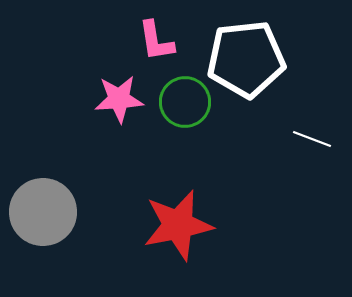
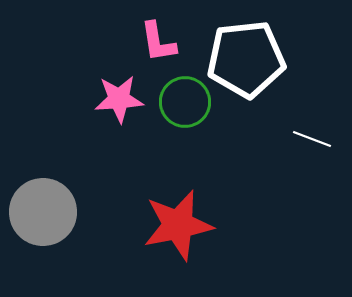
pink L-shape: moved 2 px right, 1 px down
